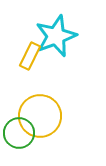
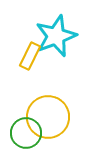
yellow circle: moved 8 px right, 1 px down
green circle: moved 7 px right
